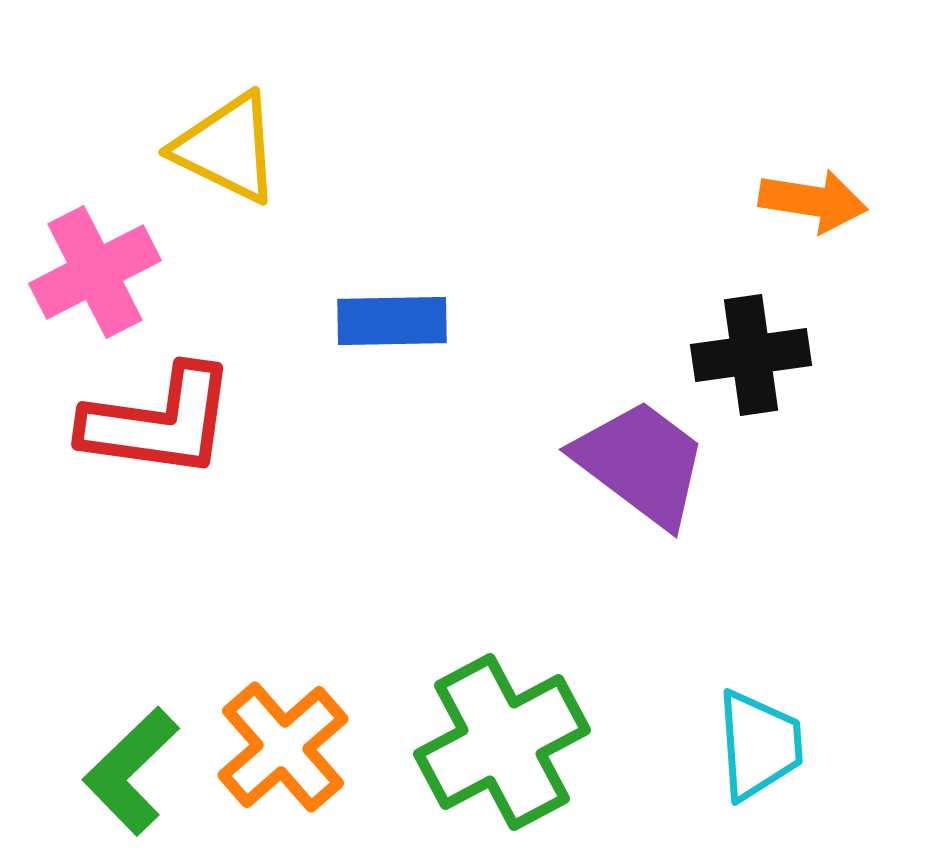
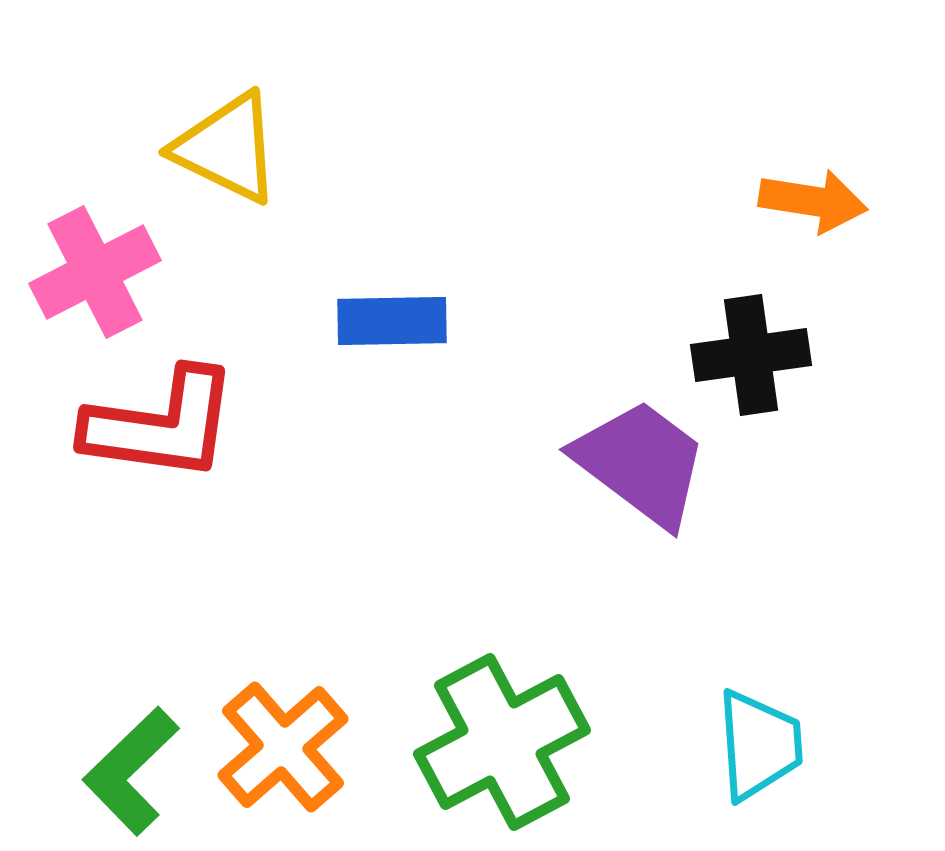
red L-shape: moved 2 px right, 3 px down
